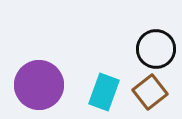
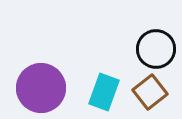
purple circle: moved 2 px right, 3 px down
